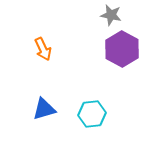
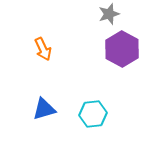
gray star: moved 2 px left, 1 px up; rotated 30 degrees counterclockwise
cyan hexagon: moved 1 px right
